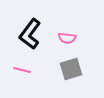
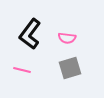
gray square: moved 1 px left, 1 px up
